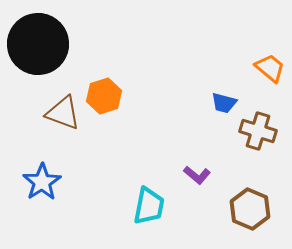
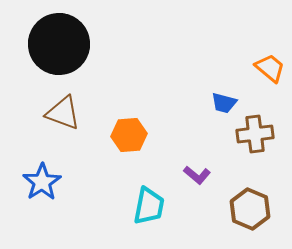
black circle: moved 21 px right
orange hexagon: moved 25 px right, 39 px down; rotated 12 degrees clockwise
brown cross: moved 3 px left, 3 px down; rotated 24 degrees counterclockwise
